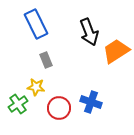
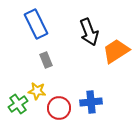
yellow star: moved 1 px right, 4 px down
blue cross: rotated 25 degrees counterclockwise
